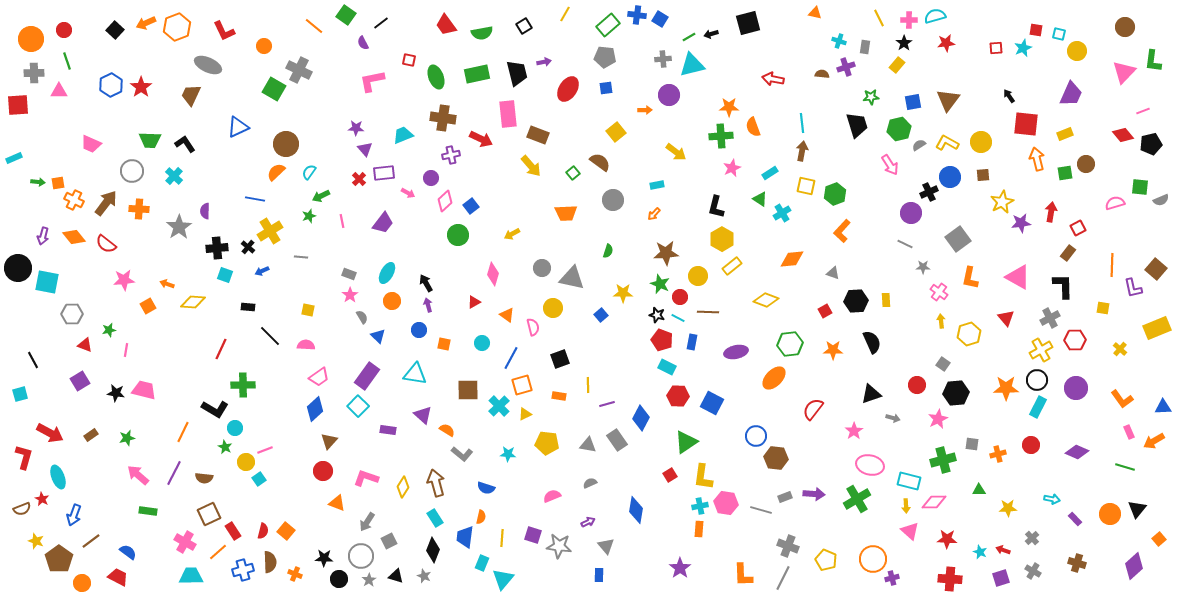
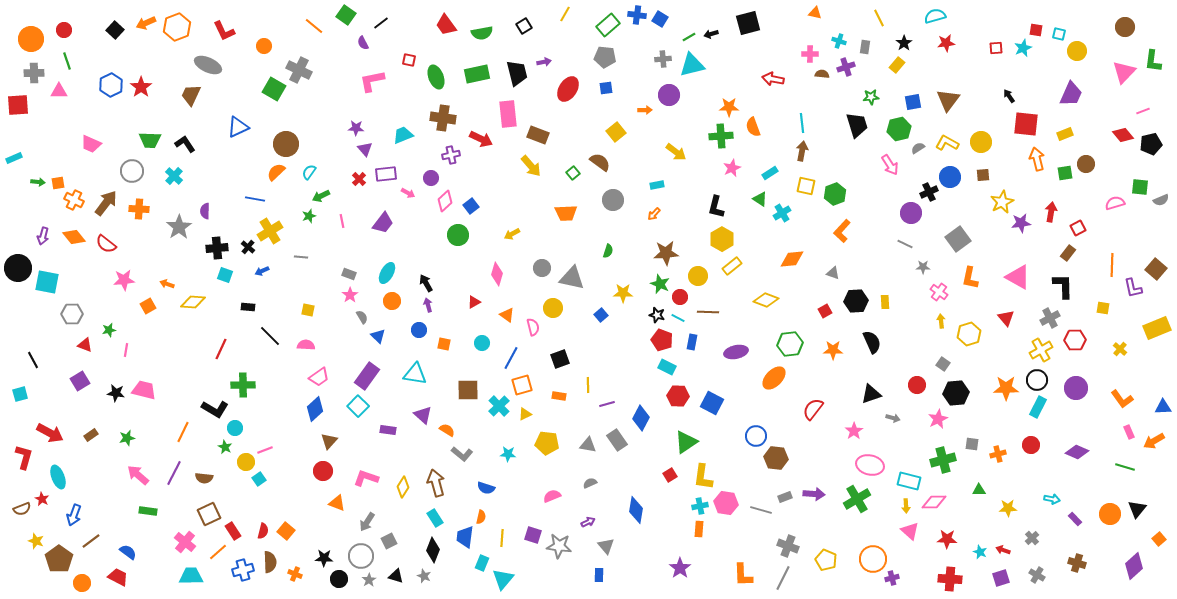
pink cross at (909, 20): moved 99 px left, 34 px down
gray semicircle at (919, 145): moved 1 px left, 3 px down
purple rectangle at (384, 173): moved 2 px right, 1 px down
pink diamond at (493, 274): moved 4 px right
yellow rectangle at (886, 300): moved 1 px left, 2 px down
pink cross at (185, 542): rotated 10 degrees clockwise
gray cross at (1033, 571): moved 4 px right, 4 px down
